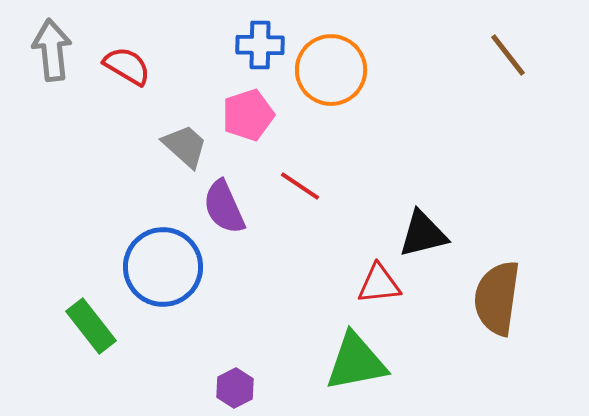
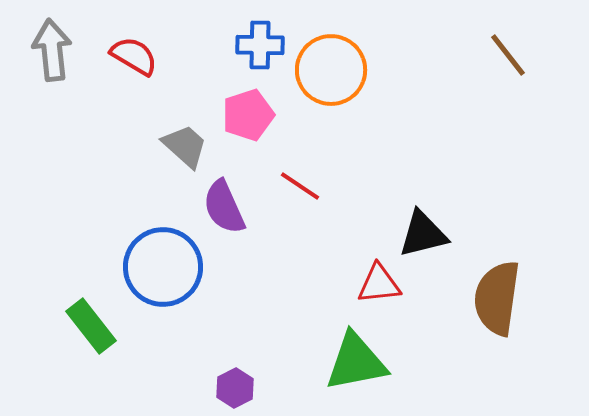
red semicircle: moved 7 px right, 10 px up
